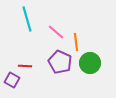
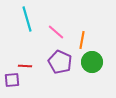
orange line: moved 6 px right, 2 px up; rotated 18 degrees clockwise
green circle: moved 2 px right, 1 px up
purple square: rotated 35 degrees counterclockwise
